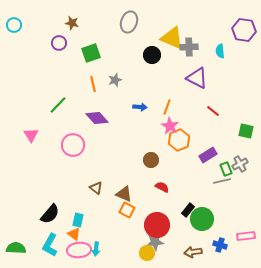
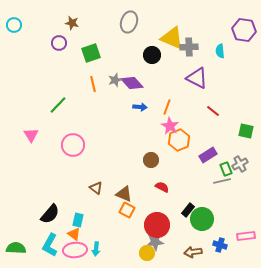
purple diamond at (97, 118): moved 35 px right, 35 px up
pink ellipse at (79, 250): moved 4 px left
